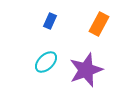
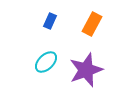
orange rectangle: moved 7 px left
